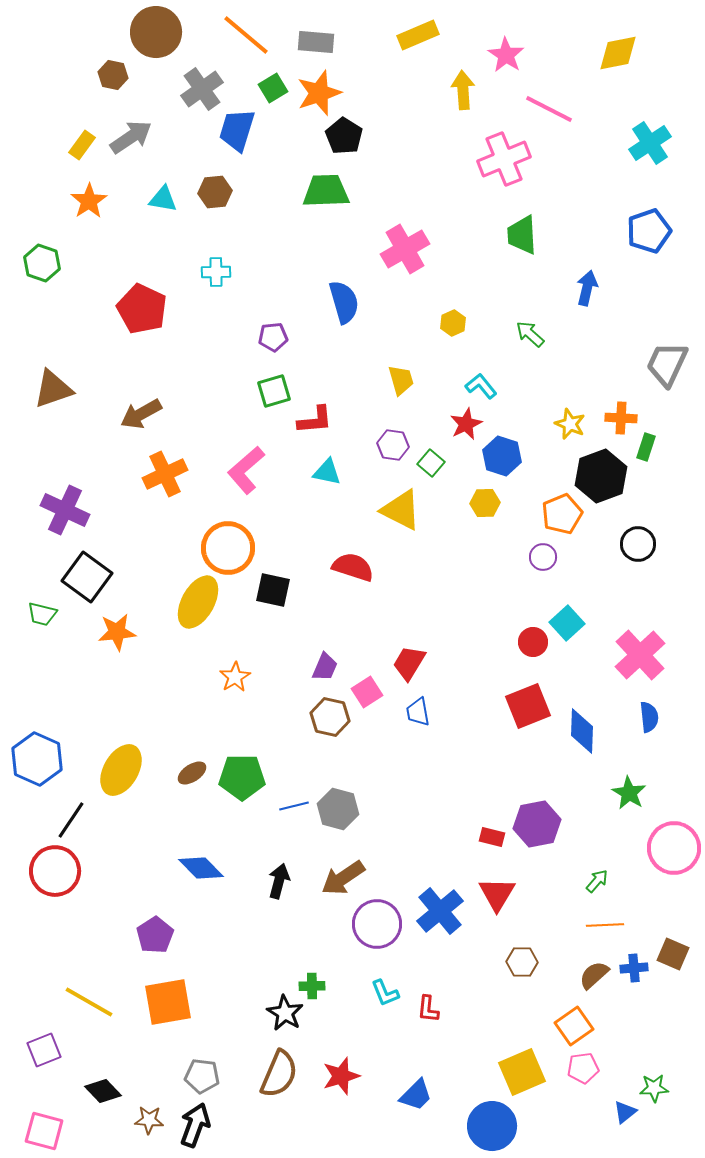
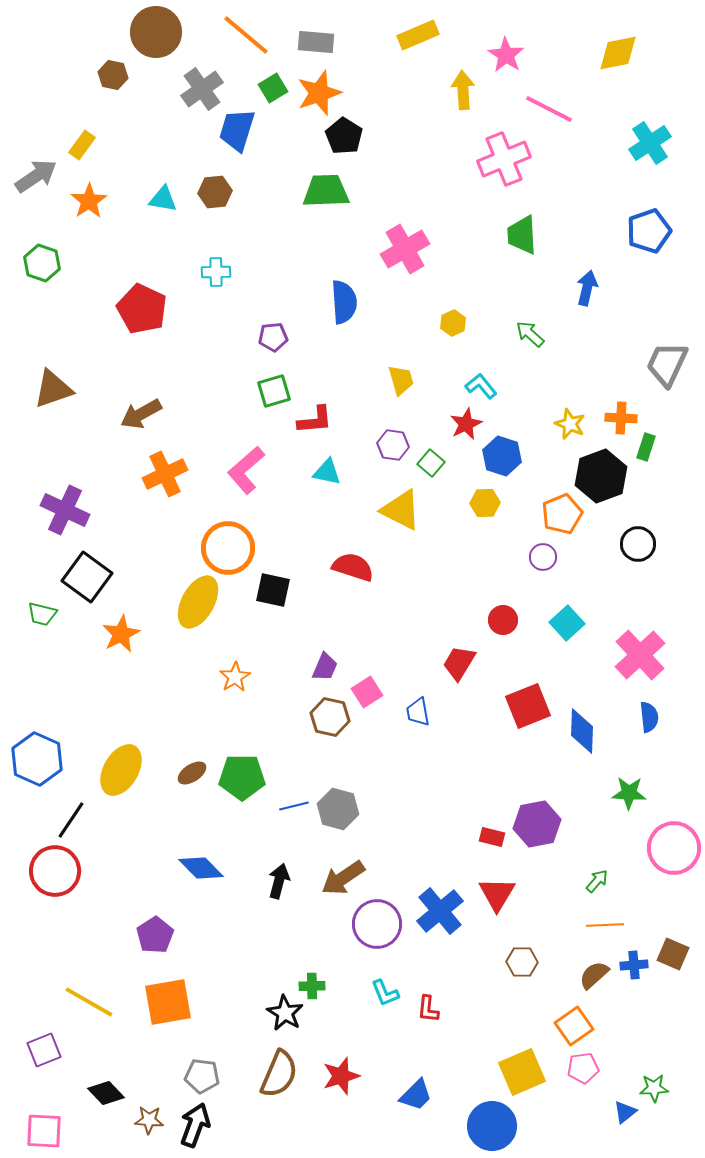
gray arrow at (131, 137): moved 95 px left, 39 px down
blue semicircle at (344, 302): rotated 12 degrees clockwise
orange star at (117, 632): moved 4 px right, 2 px down; rotated 21 degrees counterclockwise
red circle at (533, 642): moved 30 px left, 22 px up
red trapezoid at (409, 663): moved 50 px right
green star at (629, 793): rotated 28 degrees counterclockwise
blue cross at (634, 968): moved 3 px up
black diamond at (103, 1091): moved 3 px right, 2 px down
pink square at (44, 1131): rotated 12 degrees counterclockwise
